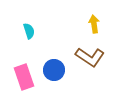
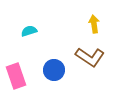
cyan semicircle: rotated 91 degrees counterclockwise
pink rectangle: moved 8 px left, 1 px up
